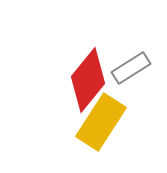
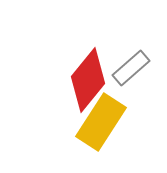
gray rectangle: rotated 9 degrees counterclockwise
